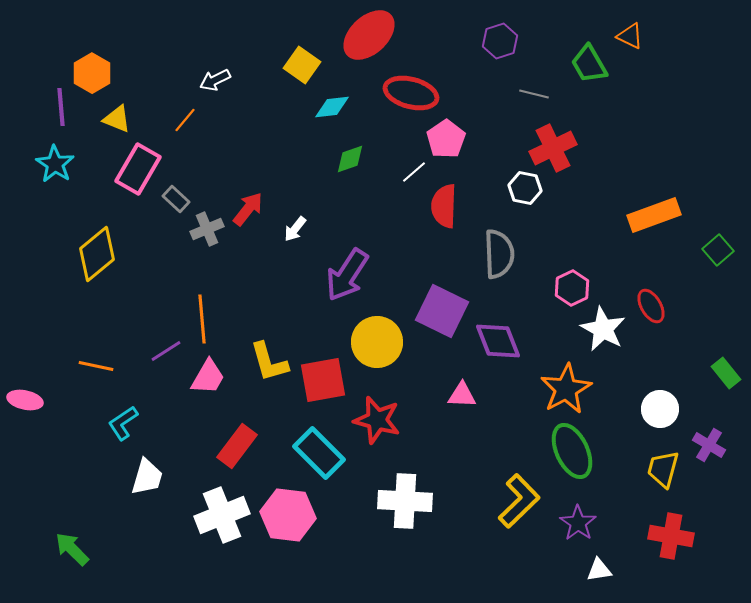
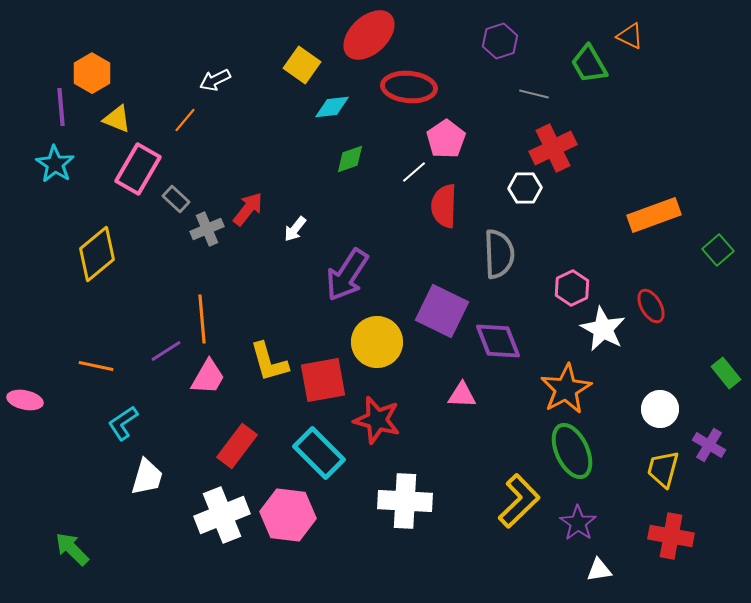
red ellipse at (411, 93): moved 2 px left, 6 px up; rotated 10 degrees counterclockwise
white hexagon at (525, 188): rotated 12 degrees counterclockwise
